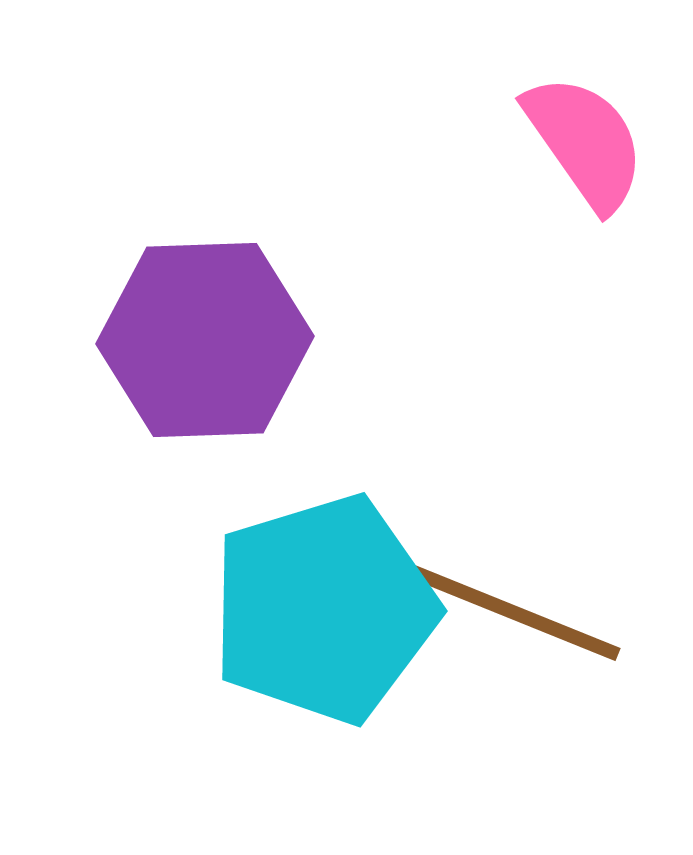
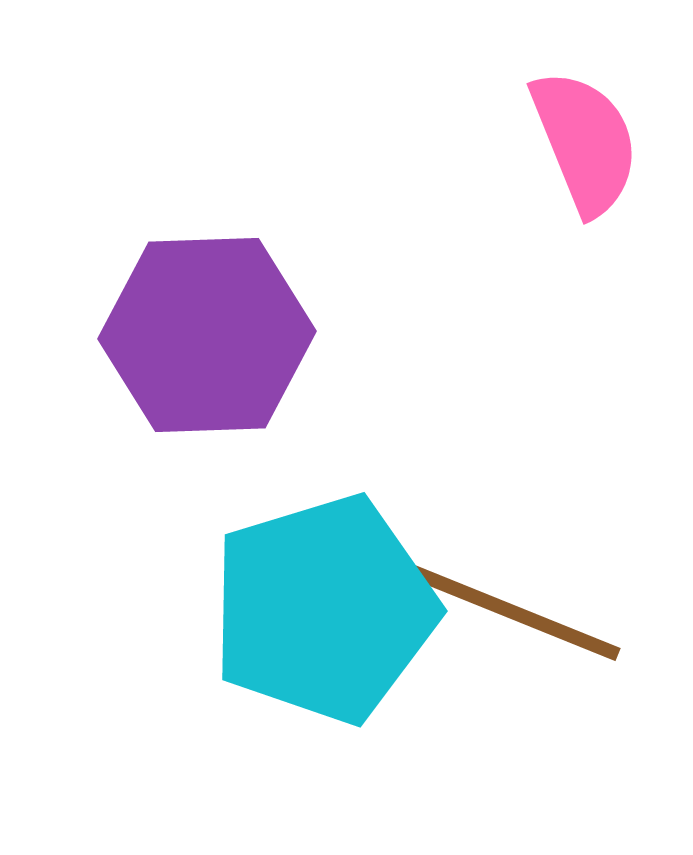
pink semicircle: rotated 13 degrees clockwise
purple hexagon: moved 2 px right, 5 px up
